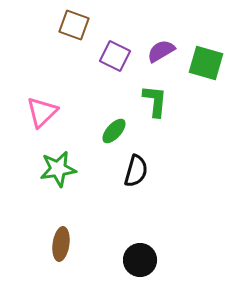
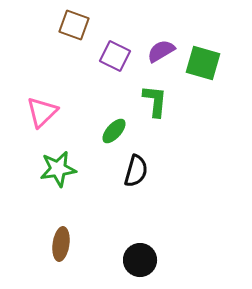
green square: moved 3 px left
